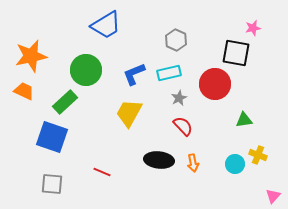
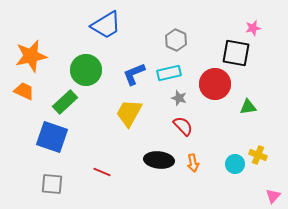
gray star: rotated 28 degrees counterclockwise
green triangle: moved 4 px right, 13 px up
